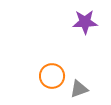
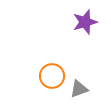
purple star: rotated 15 degrees counterclockwise
